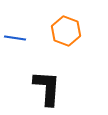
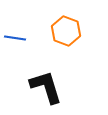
black L-shape: moved 1 px left, 1 px up; rotated 21 degrees counterclockwise
